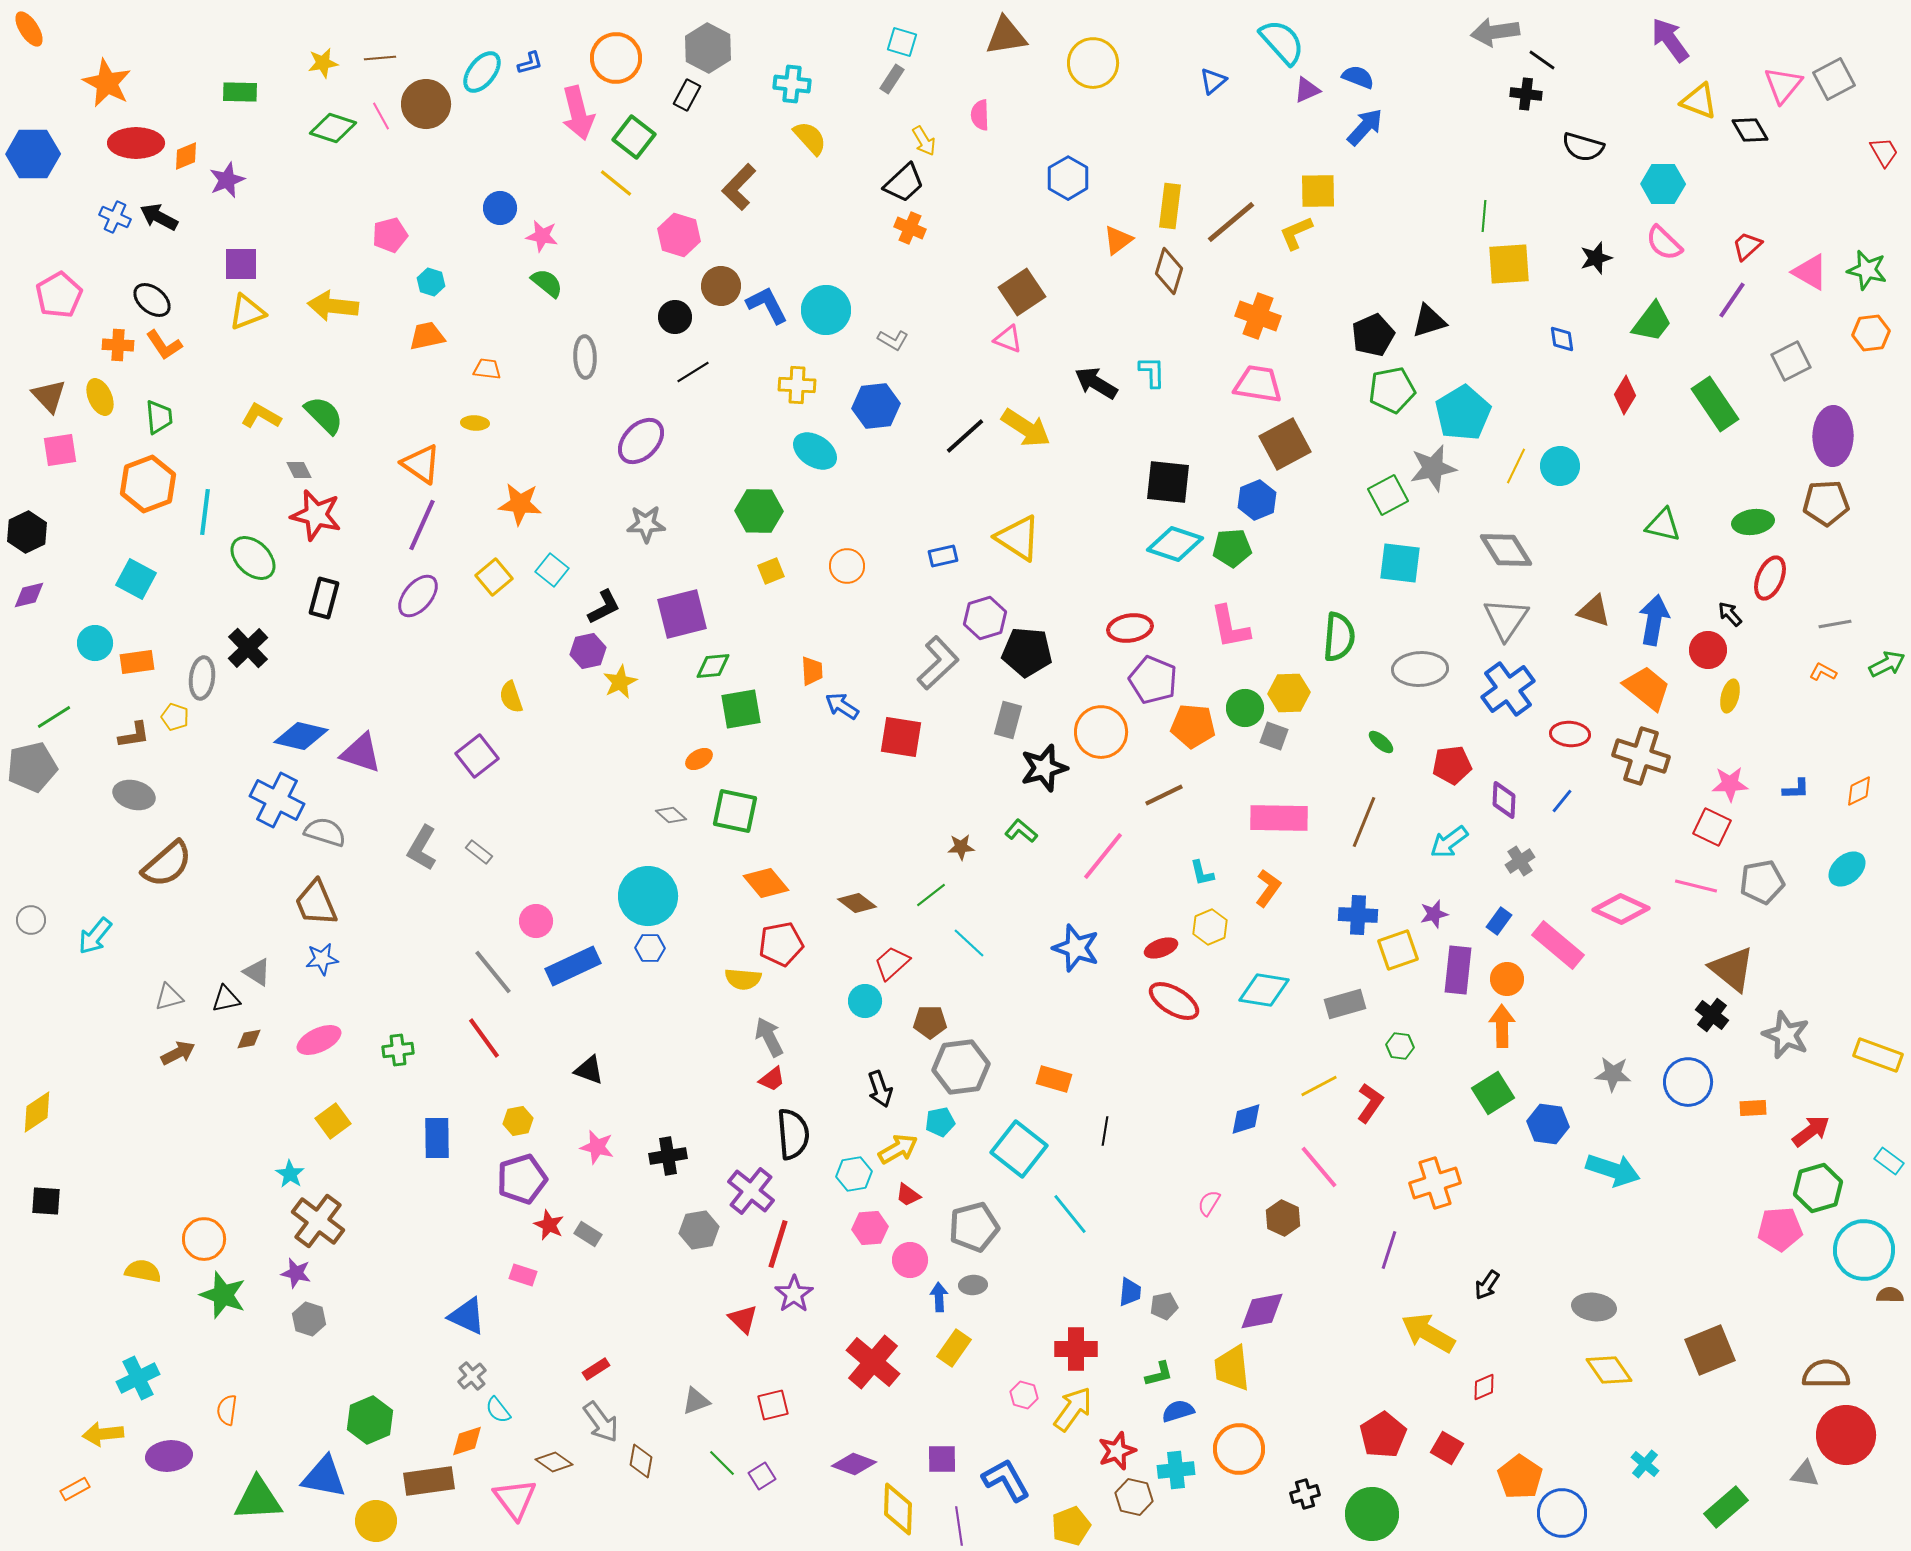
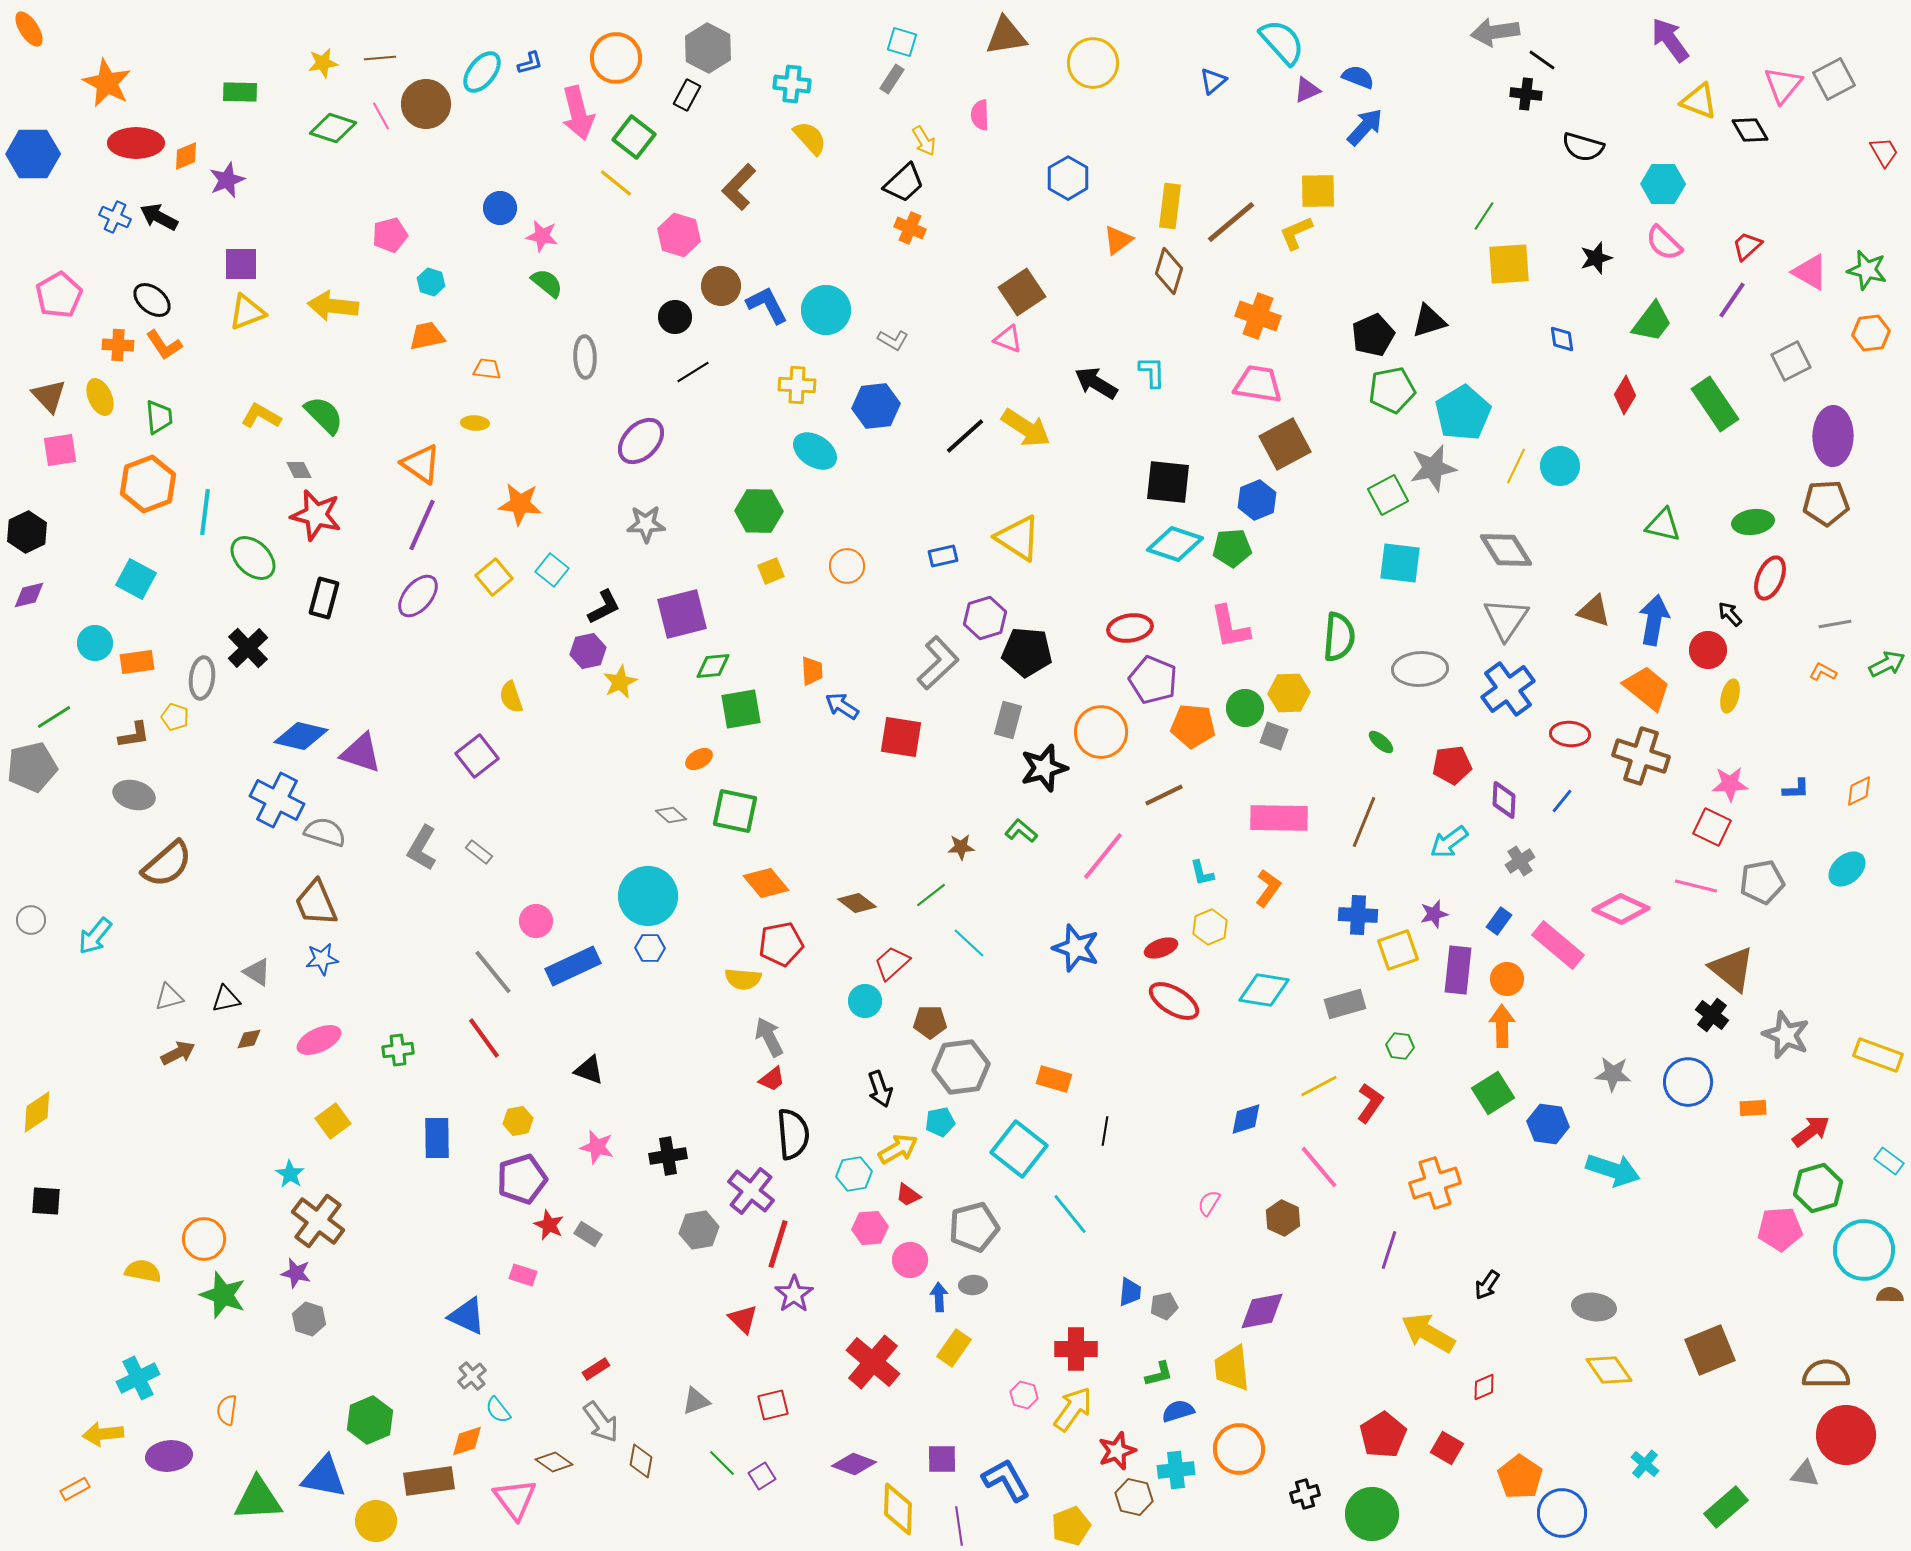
green line at (1484, 216): rotated 28 degrees clockwise
